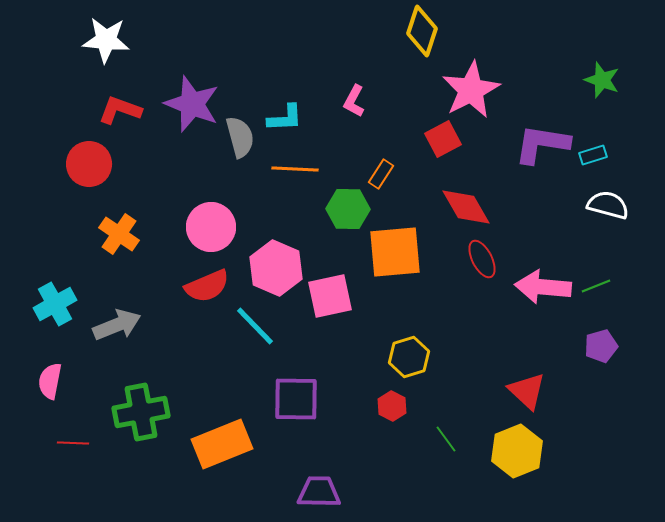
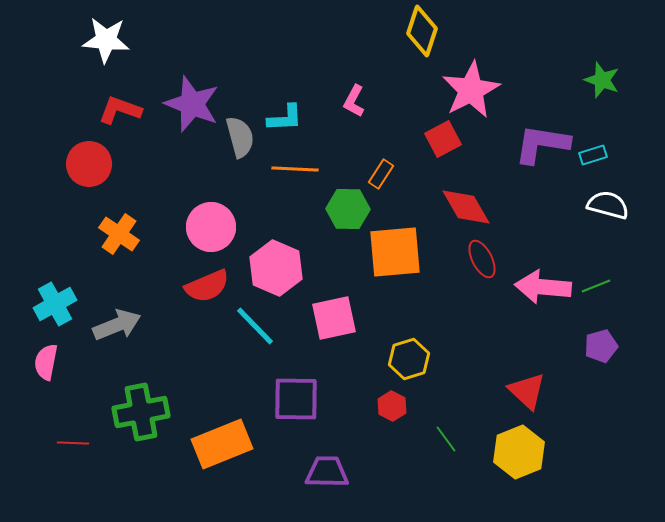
pink square at (330, 296): moved 4 px right, 22 px down
yellow hexagon at (409, 357): moved 2 px down
pink semicircle at (50, 381): moved 4 px left, 19 px up
yellow hexagon at (517, 451): moved 2 px right, 1 px down
purple trapezoid at (319, 492): moved 8 px right, 20 px up
